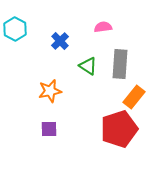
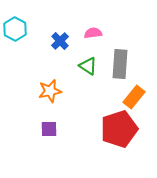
pink semicircle: moved 10 px left, 6 px down
